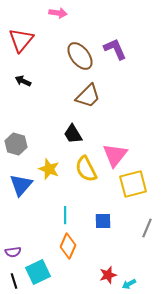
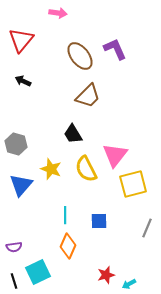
yellow star: moved 2 px right
blue square: moved 4 px left
purple semicircle: moved 1 px right, 5 px up
red star: moved 2 px left
